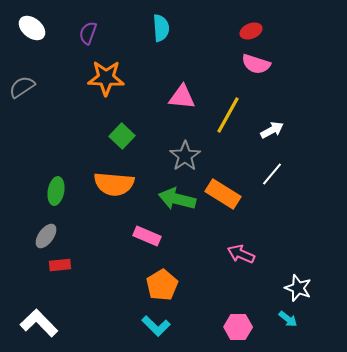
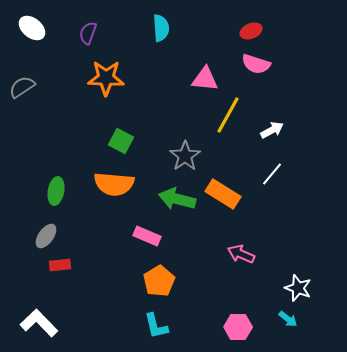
pink triangle: moved 23 px right, 18 px up
green square: moved 1 px left, 5 px down; rotated 15 degrees counterclockwise
orange pentagon: moved 3 px left, 4 px up
cyan L-shape: rotated 32 degrees clockwise
